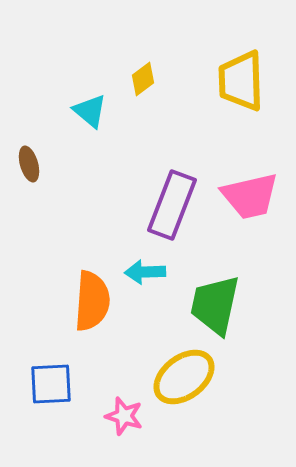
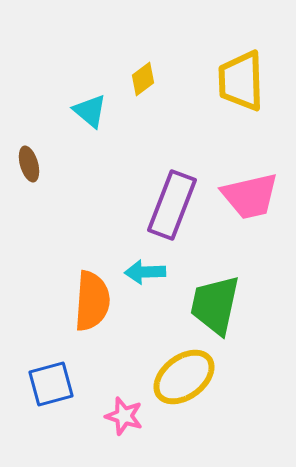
blue square: rotated 12 degrees counterclockwise
